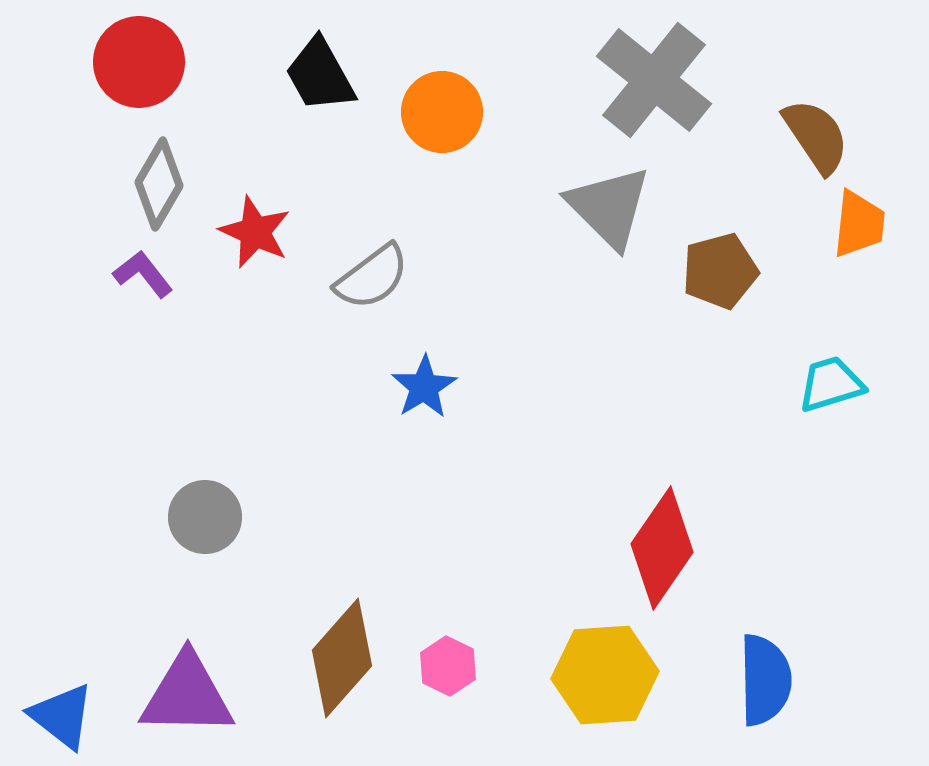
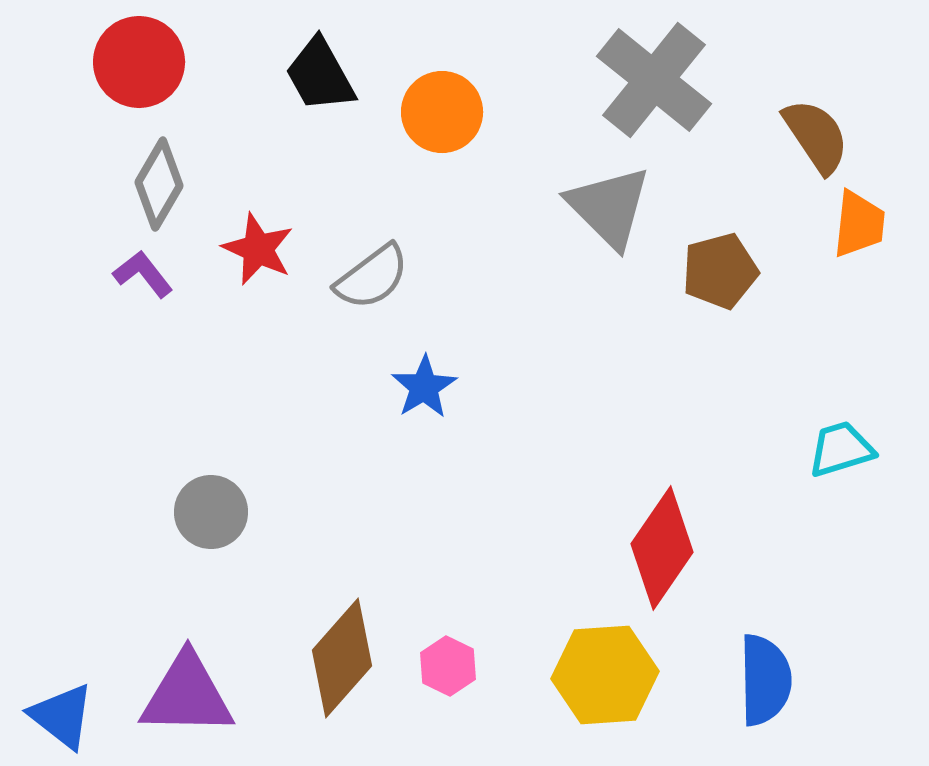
red star: moved 3 px right, 17 px down
cyan trapezoid: moved 10 px right, 65 px down
gray circle: moved 6 px right, 5 px up
